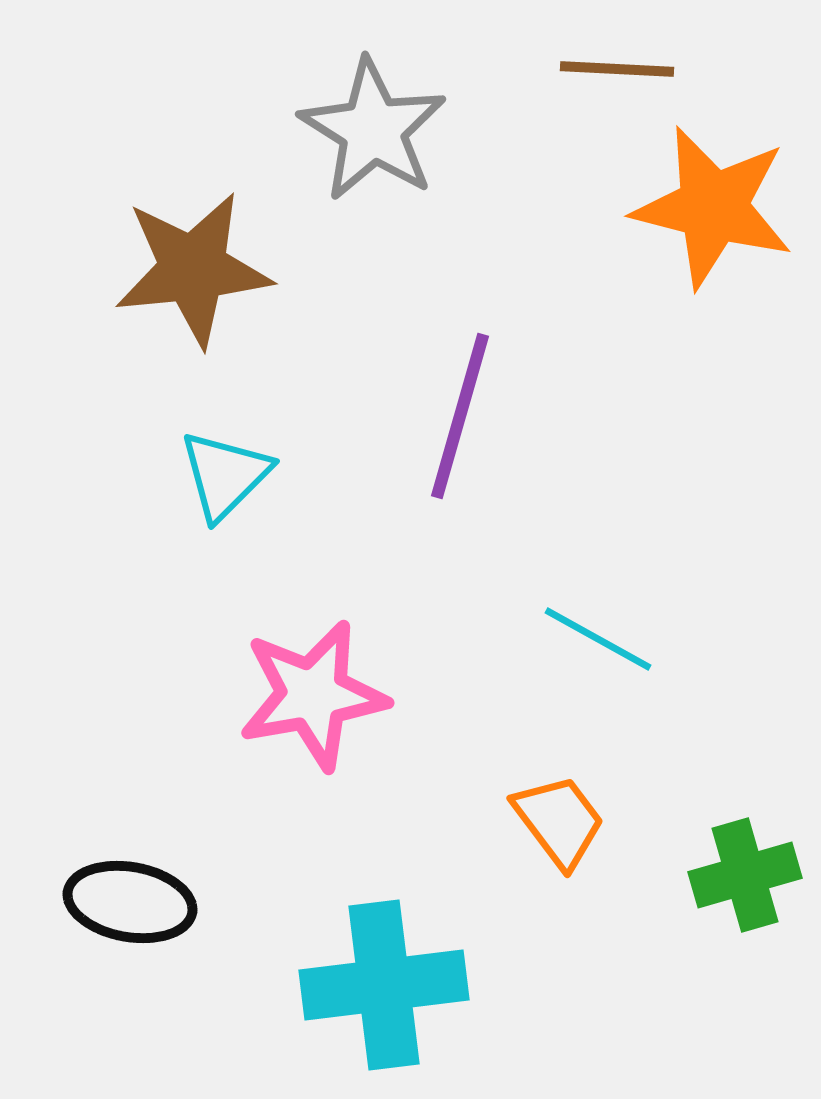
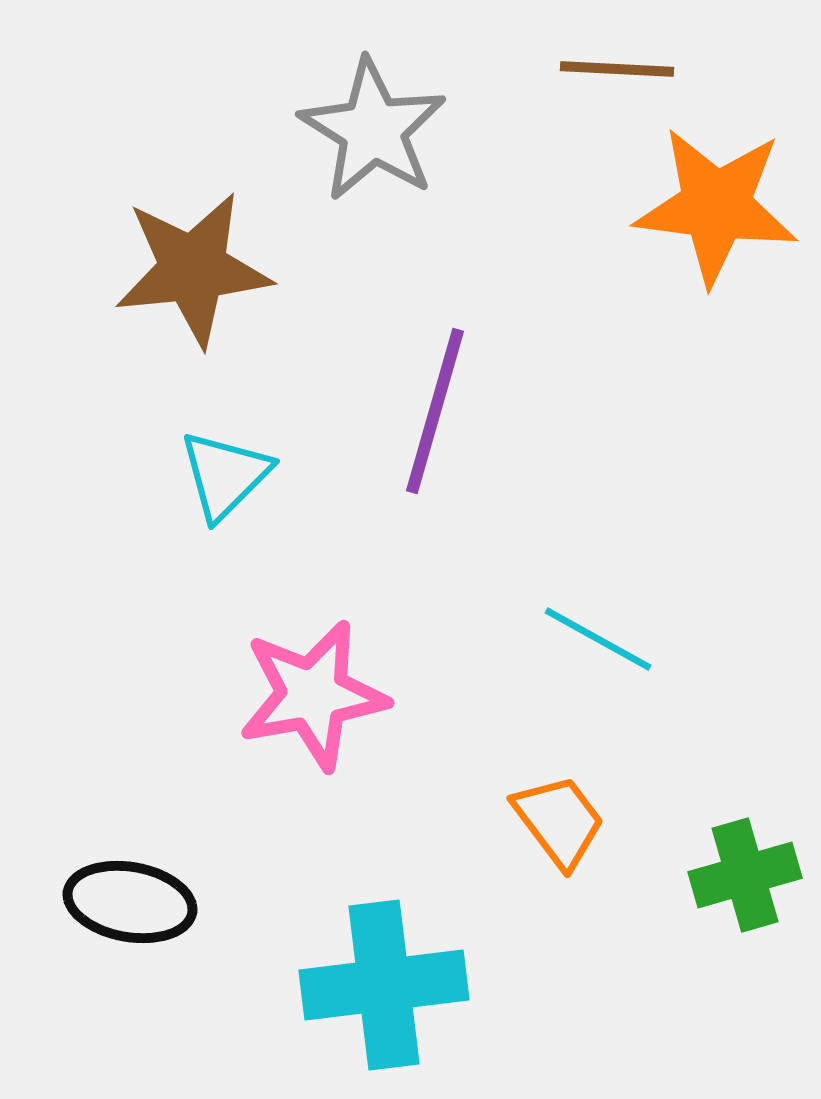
orange star: moved 3 px right, 1 px up; rotated 7 degrees counterclockwise
purple line: moved 25 px left, 5 px up
